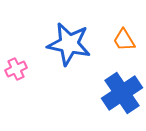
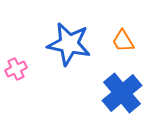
orange trapezoid: moved 1 px left, 1 px down
blue cross: rotated 6 degrees counterclockwise
